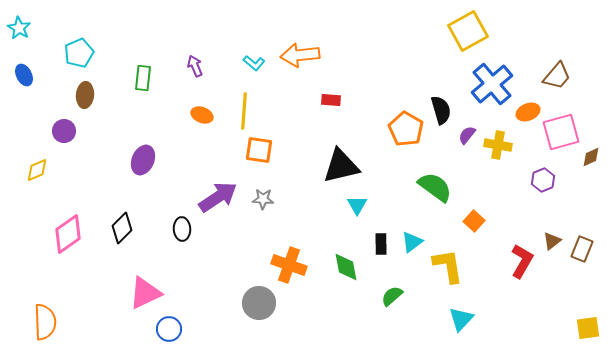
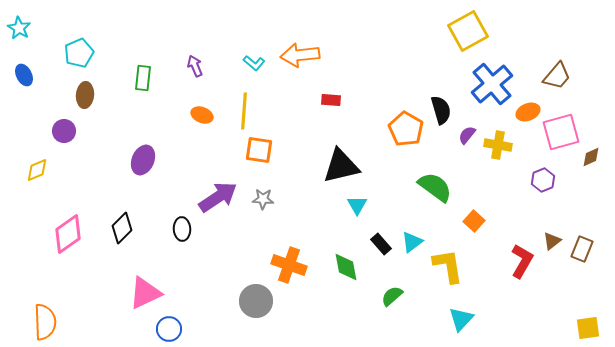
black rectangle at (381, 244): rotated 40 degrees counterclockwise
gray circle at (259, 303): moved 3 px left, 2 px up
